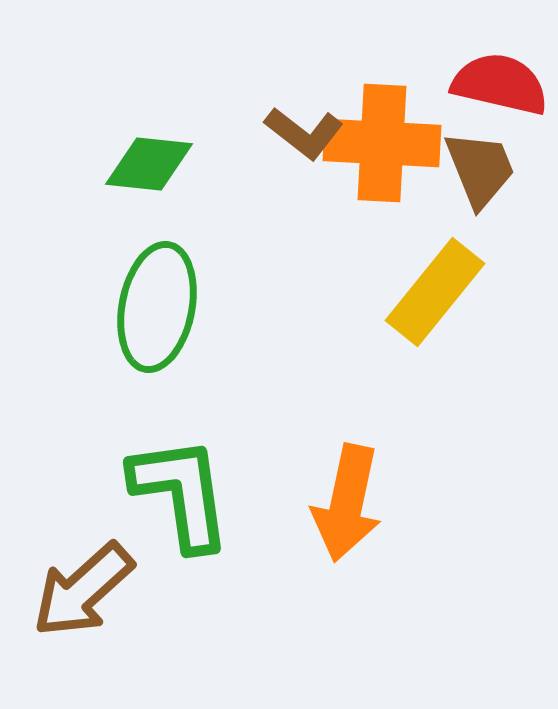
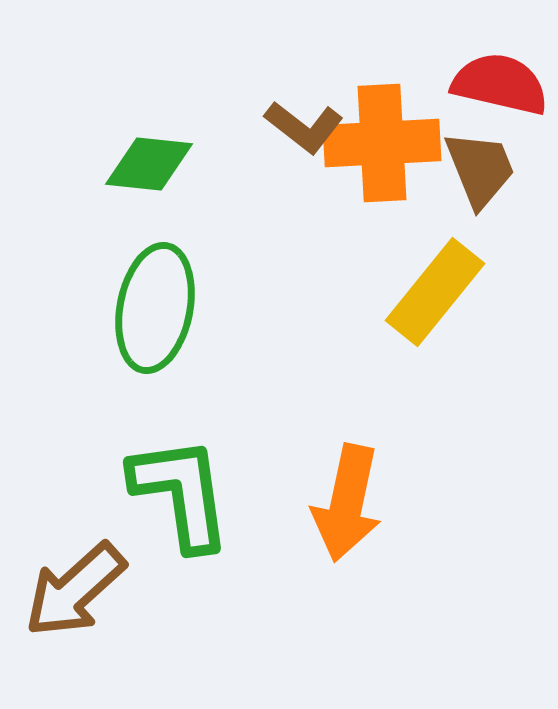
brown L-shape: moved 6 px up
orange cross: rotated 6 degrees counterclockwise
green ellipse: moved 2 px left, 1 px down
brown arrow: moved 8 px left
